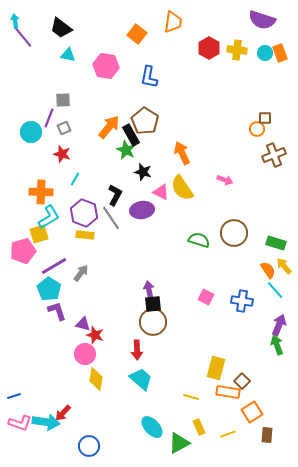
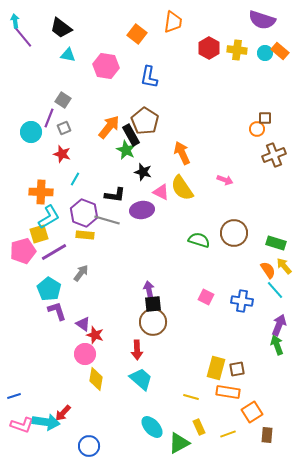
orange rectangle at (280, 53): moved 2 px up; rotated 30 degrees counterclockwise
gray square at (63, 100): rotated 35 degrees clockwise
black L-shape at (115, 195): rotated 70 degrees clockwise
gray line at (111, 218): moved 4 px left, 2 px down; rotated 40 degrees counterclockwise
purple line at (54, 266): moved 14 px up
purple triangle at (83, 324): rotated 21 degrees clockwise
brown square at (242, 381): moved 5 px left, 12 px up; rotated 35 degrees clockwise
pink L-shape at (20, 423): moved 2 px right, 2 px down
